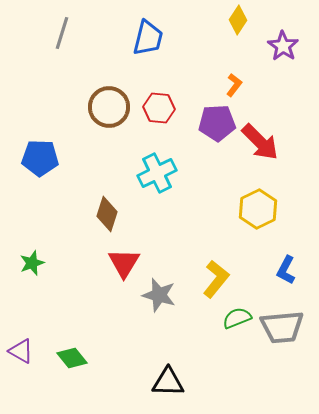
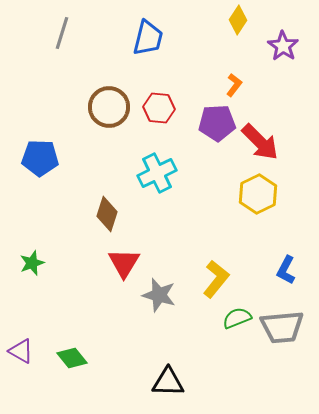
yellow hexagon: moved 15 px up
